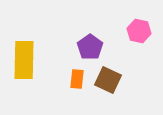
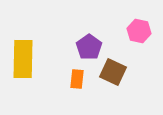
purple pentagon: moved 1 px left
yellow rectangle: moved 1 px left, 1 px up
brown square: moved 5 px right, 8 px up
